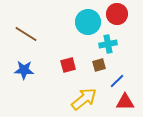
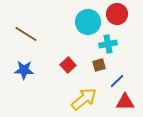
red square: rotated 28 degrees counterclockwise
